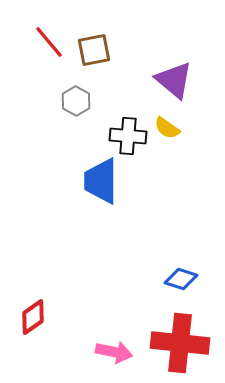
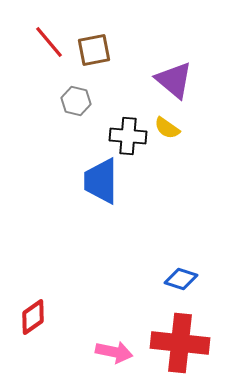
gray hexagon: rotated 16 degrees counterclockwise
